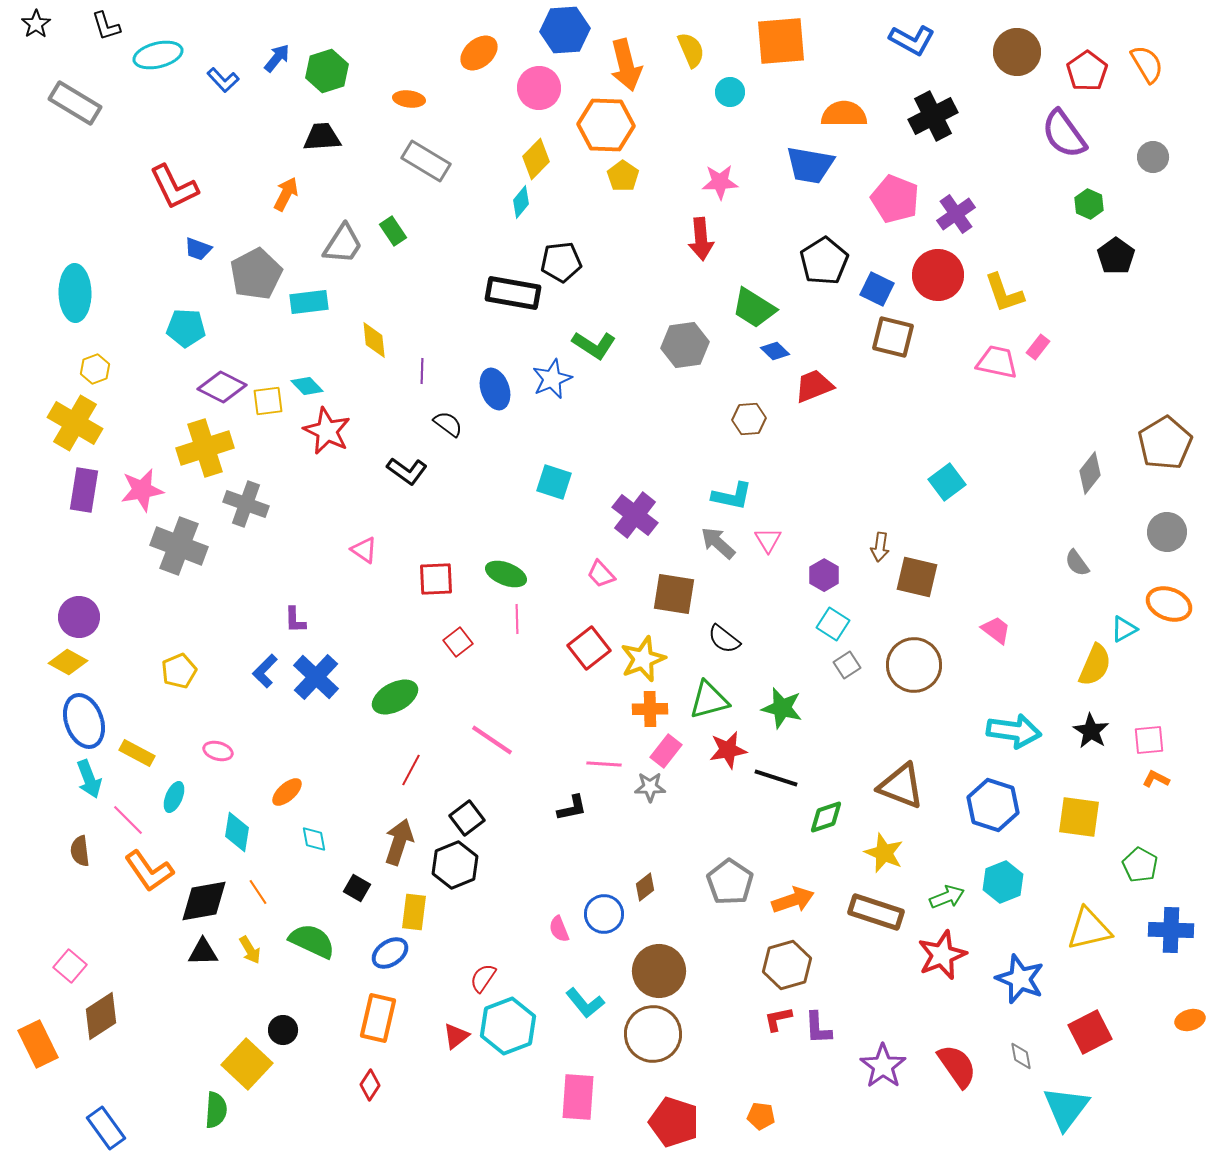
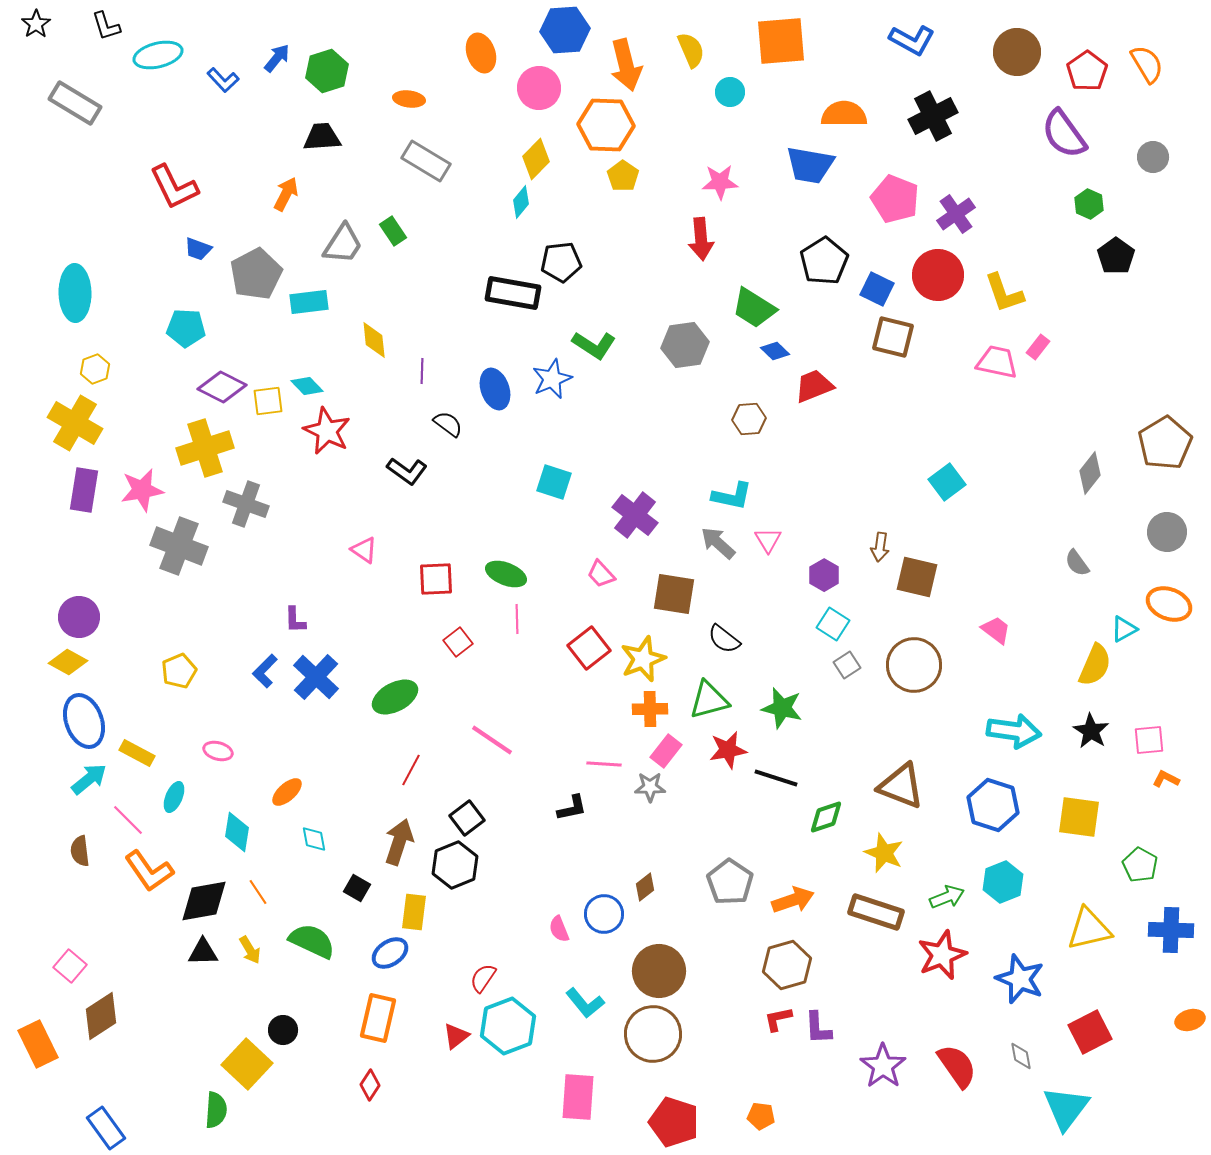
orange ellipse at (479, 53): moved 2 px right; rotated 69 degrees counterclockwise
cyan arrow at (89, 779): rotated 108 degrees counterclockwise
orange L-shape at (1156, 779): moved 10 px right
